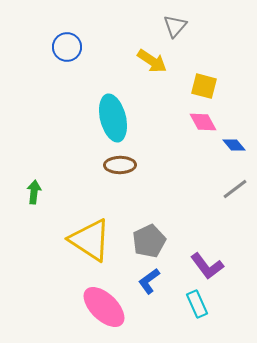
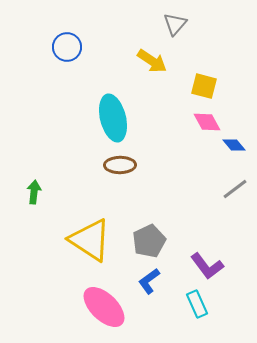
gray triangle: moved 2 px up
pink diamond: moved 4 px right
